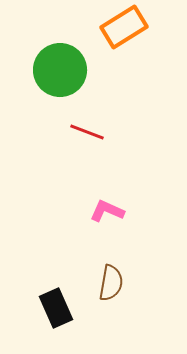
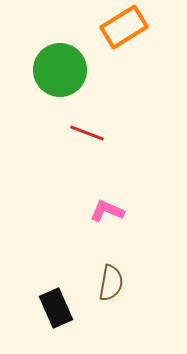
red line: moved 1 px down
